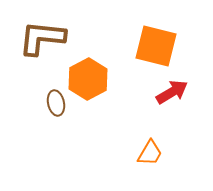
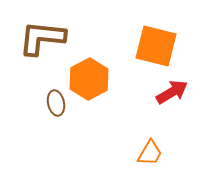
orange hexagon: moved 1 px right
